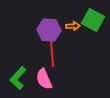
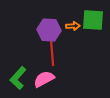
green square: rotated 25 degrees counterclockwise
red line: moved 1 px up
pink semicircle: rotated 85 degrees clockwise
